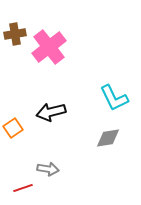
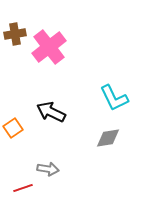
black arrow: rotated 40 degrees clockwise
